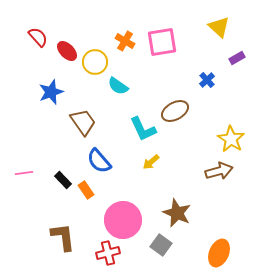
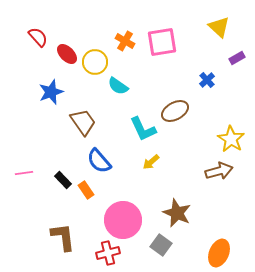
red ellipse: moved 3 px down
